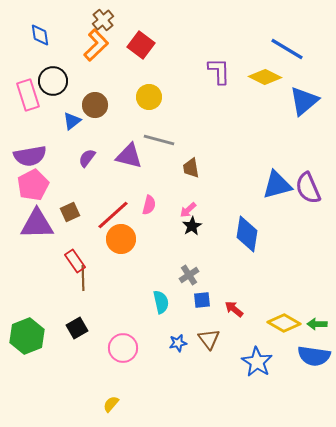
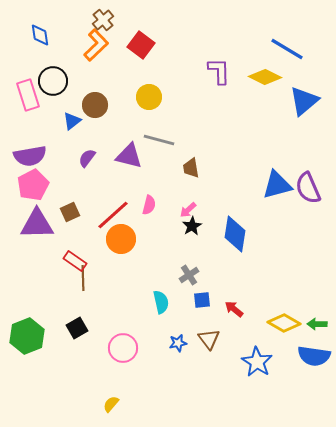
blue diamond at (247, 234): moved 12 px left
red rectangle at (75, 261): rotated 20 degrees counterclockwise
